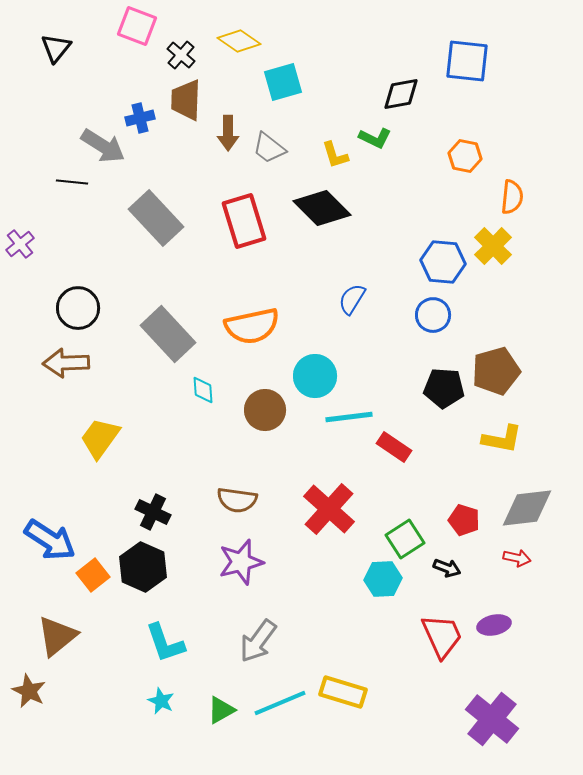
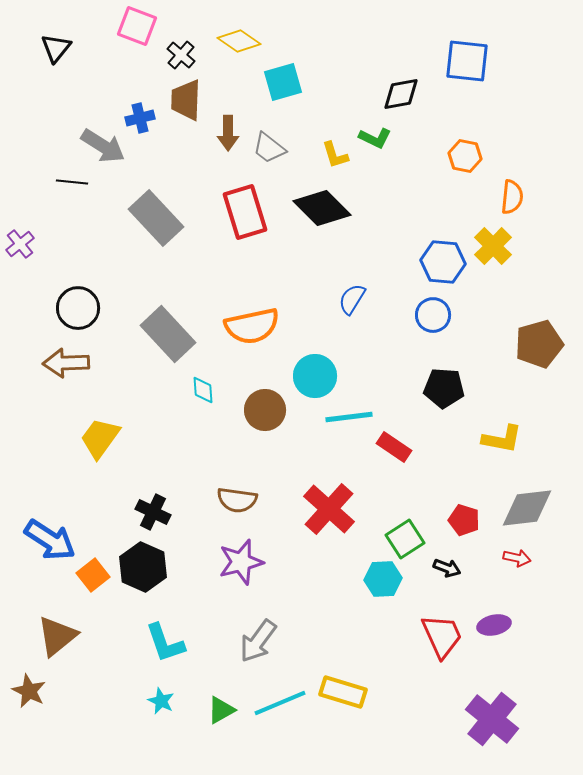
red rectangle at (244, 221): moved 1 px right, 9 px up
brown pentagon at (496, 371): moved 43 px right, 27 px up
